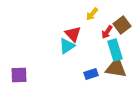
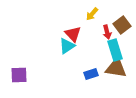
red arrow: rotated 48 degrees counterclockwise
